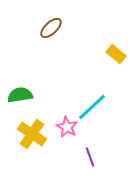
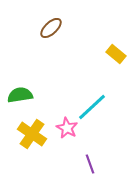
pink star: moved 1 px down
purple line: moved 7 px down
